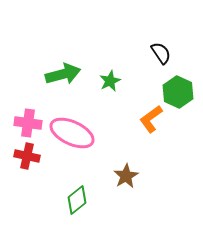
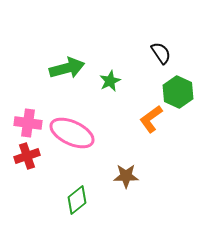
green arrow: moved 4 px right, 6 px up
red cross: rotated 30 degrees counterclockwise
brown star: rotated 30 degrees clockwise
